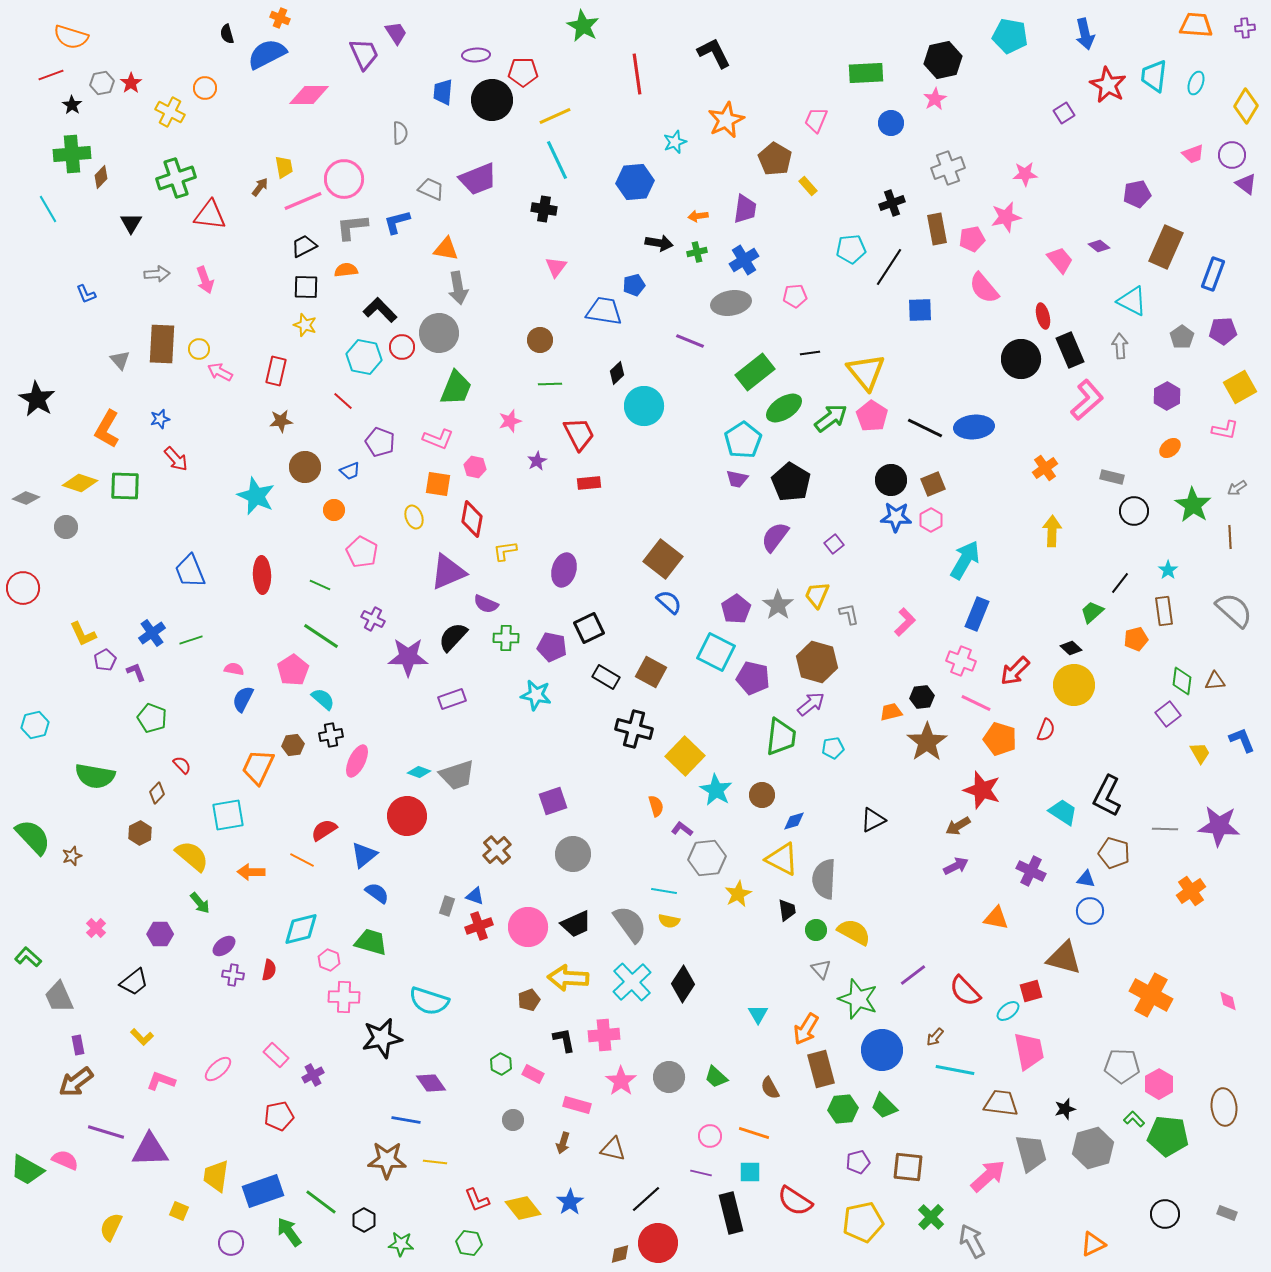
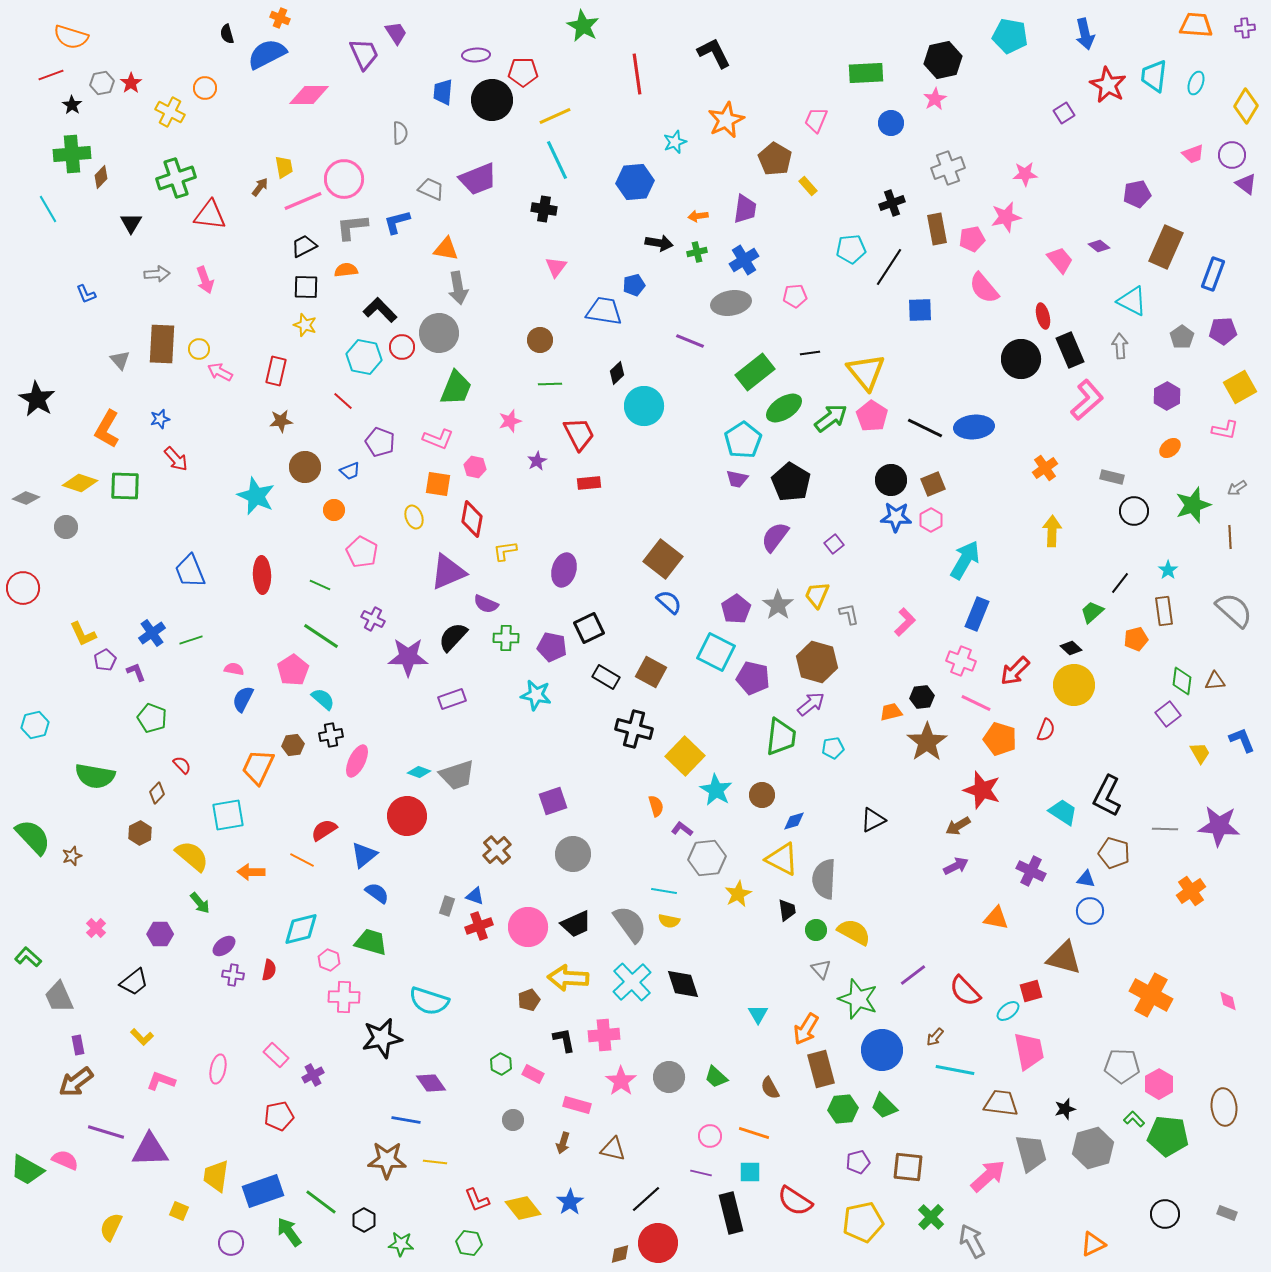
green star at (1193, 505): rotated 21 degrees clockwise
black diamond at (683, 984): rotated 51 degrees counterclockwise
pink ellipse at (218, 1069): rotated 36 degrees counterclockwise
